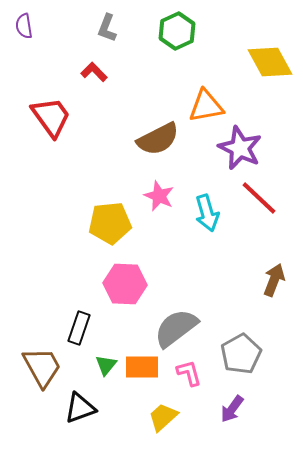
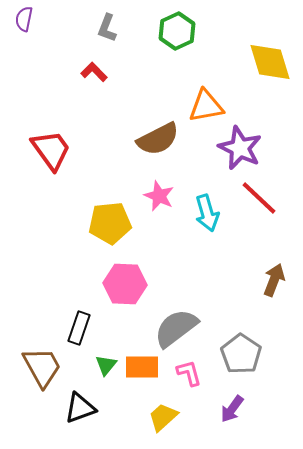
purple semicircle: moved 7 px up; rotated 20 degrees clockwise
yellow diamond: rotated 12 degrees clockwise
red trapezoid: moved 33 px down
gray pentagon: rotated 9 degrees counterclockwise
